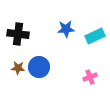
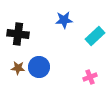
blue star: moved 2 px left, 9 px up
cyan rectangle: rotated 18 degrees counterclockwise
